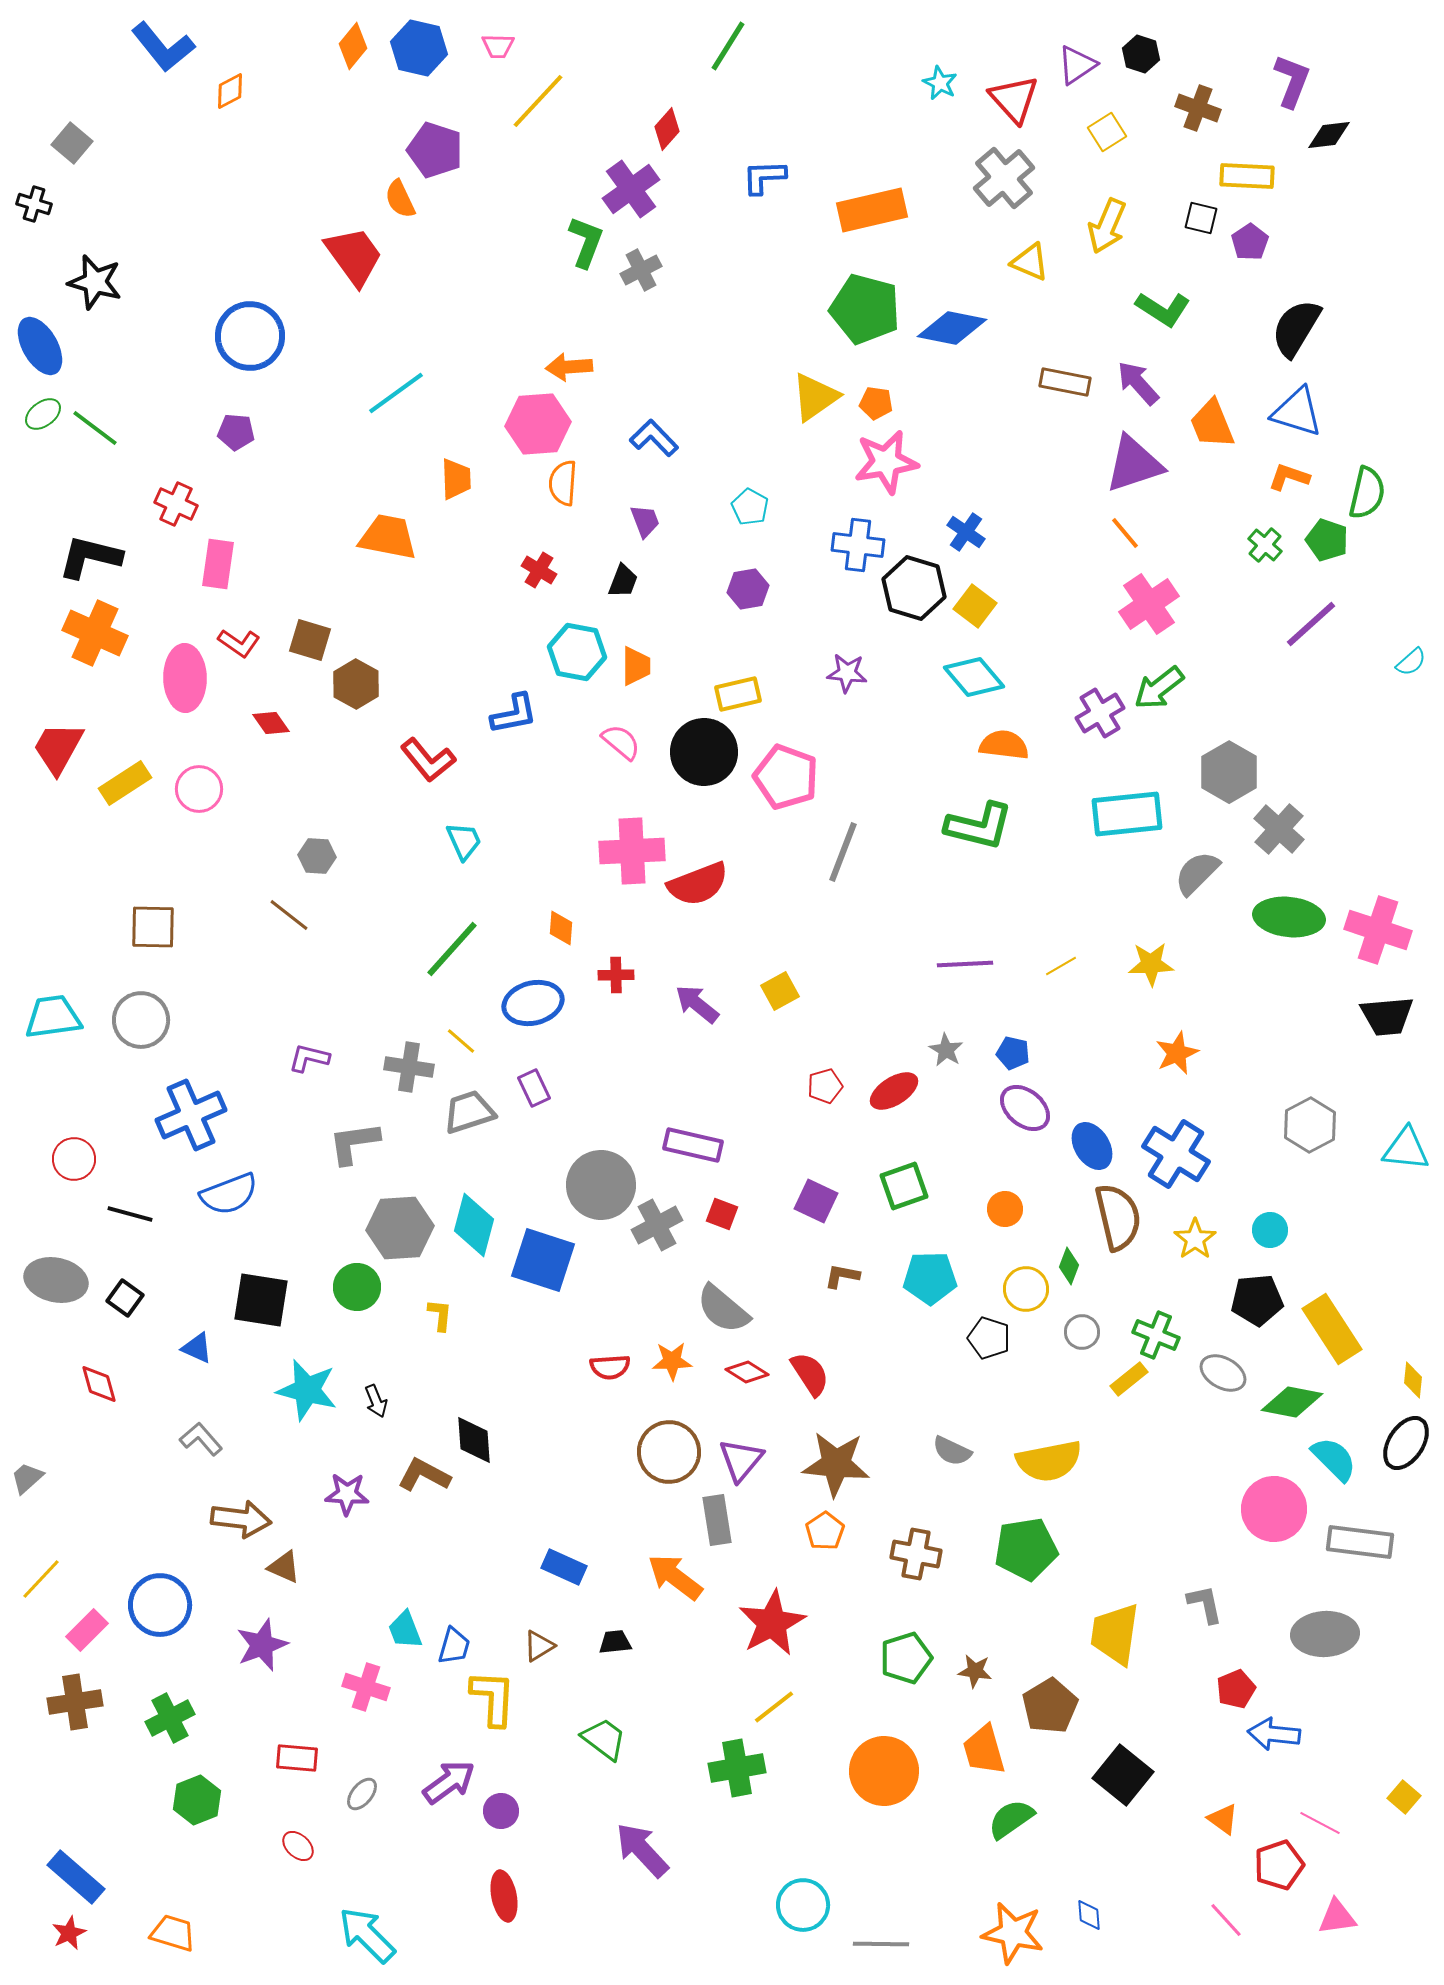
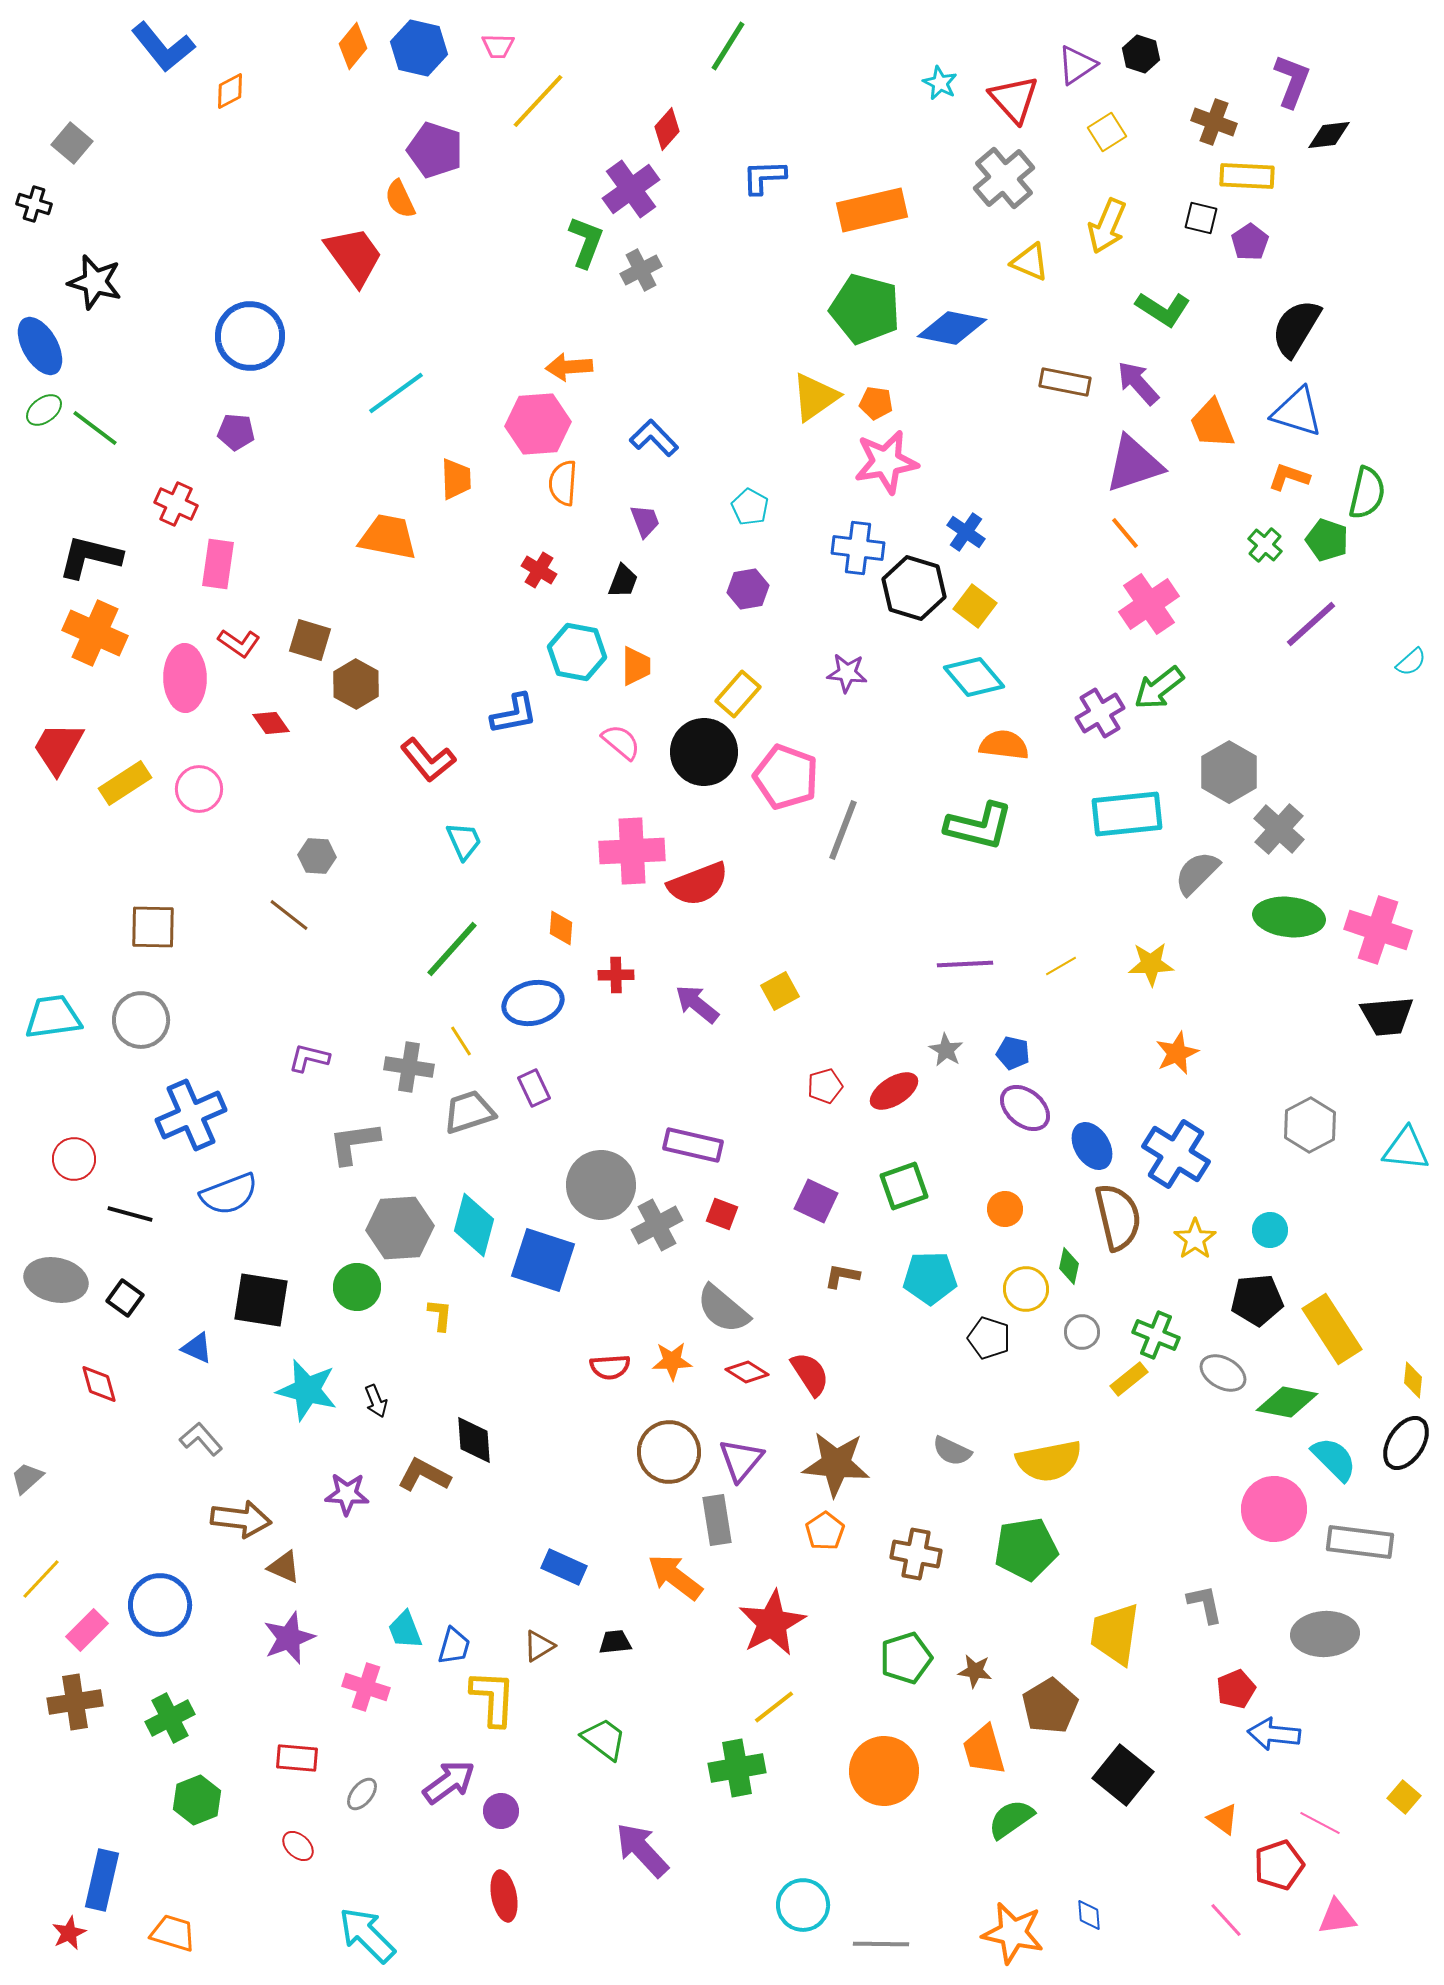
brown cross at (1198, 108): moved 16 px right, 14 px down
green ellipse at (43, 414): moved 1 px right, 4 px up
blue cross at (858, 545): moved 3 px down
yellow rectangle at (738, 694): rotated 36 degrees counterclockwise
gray line at (843, 852): moved 22 px up
yellow line at (461, 1041): rotated 16 degrees clockwise
green diamond at (1069, 1266): rotated 9 degrees counterclockwise
green diamond at (1292, 1402): moved 5 px left
purple star at (262, 1645): moved 27 px right, 7 px up
blue rectangle at (76, 1877): moved 26 px right, 3 px down; rotated 62 degrees clockwise
